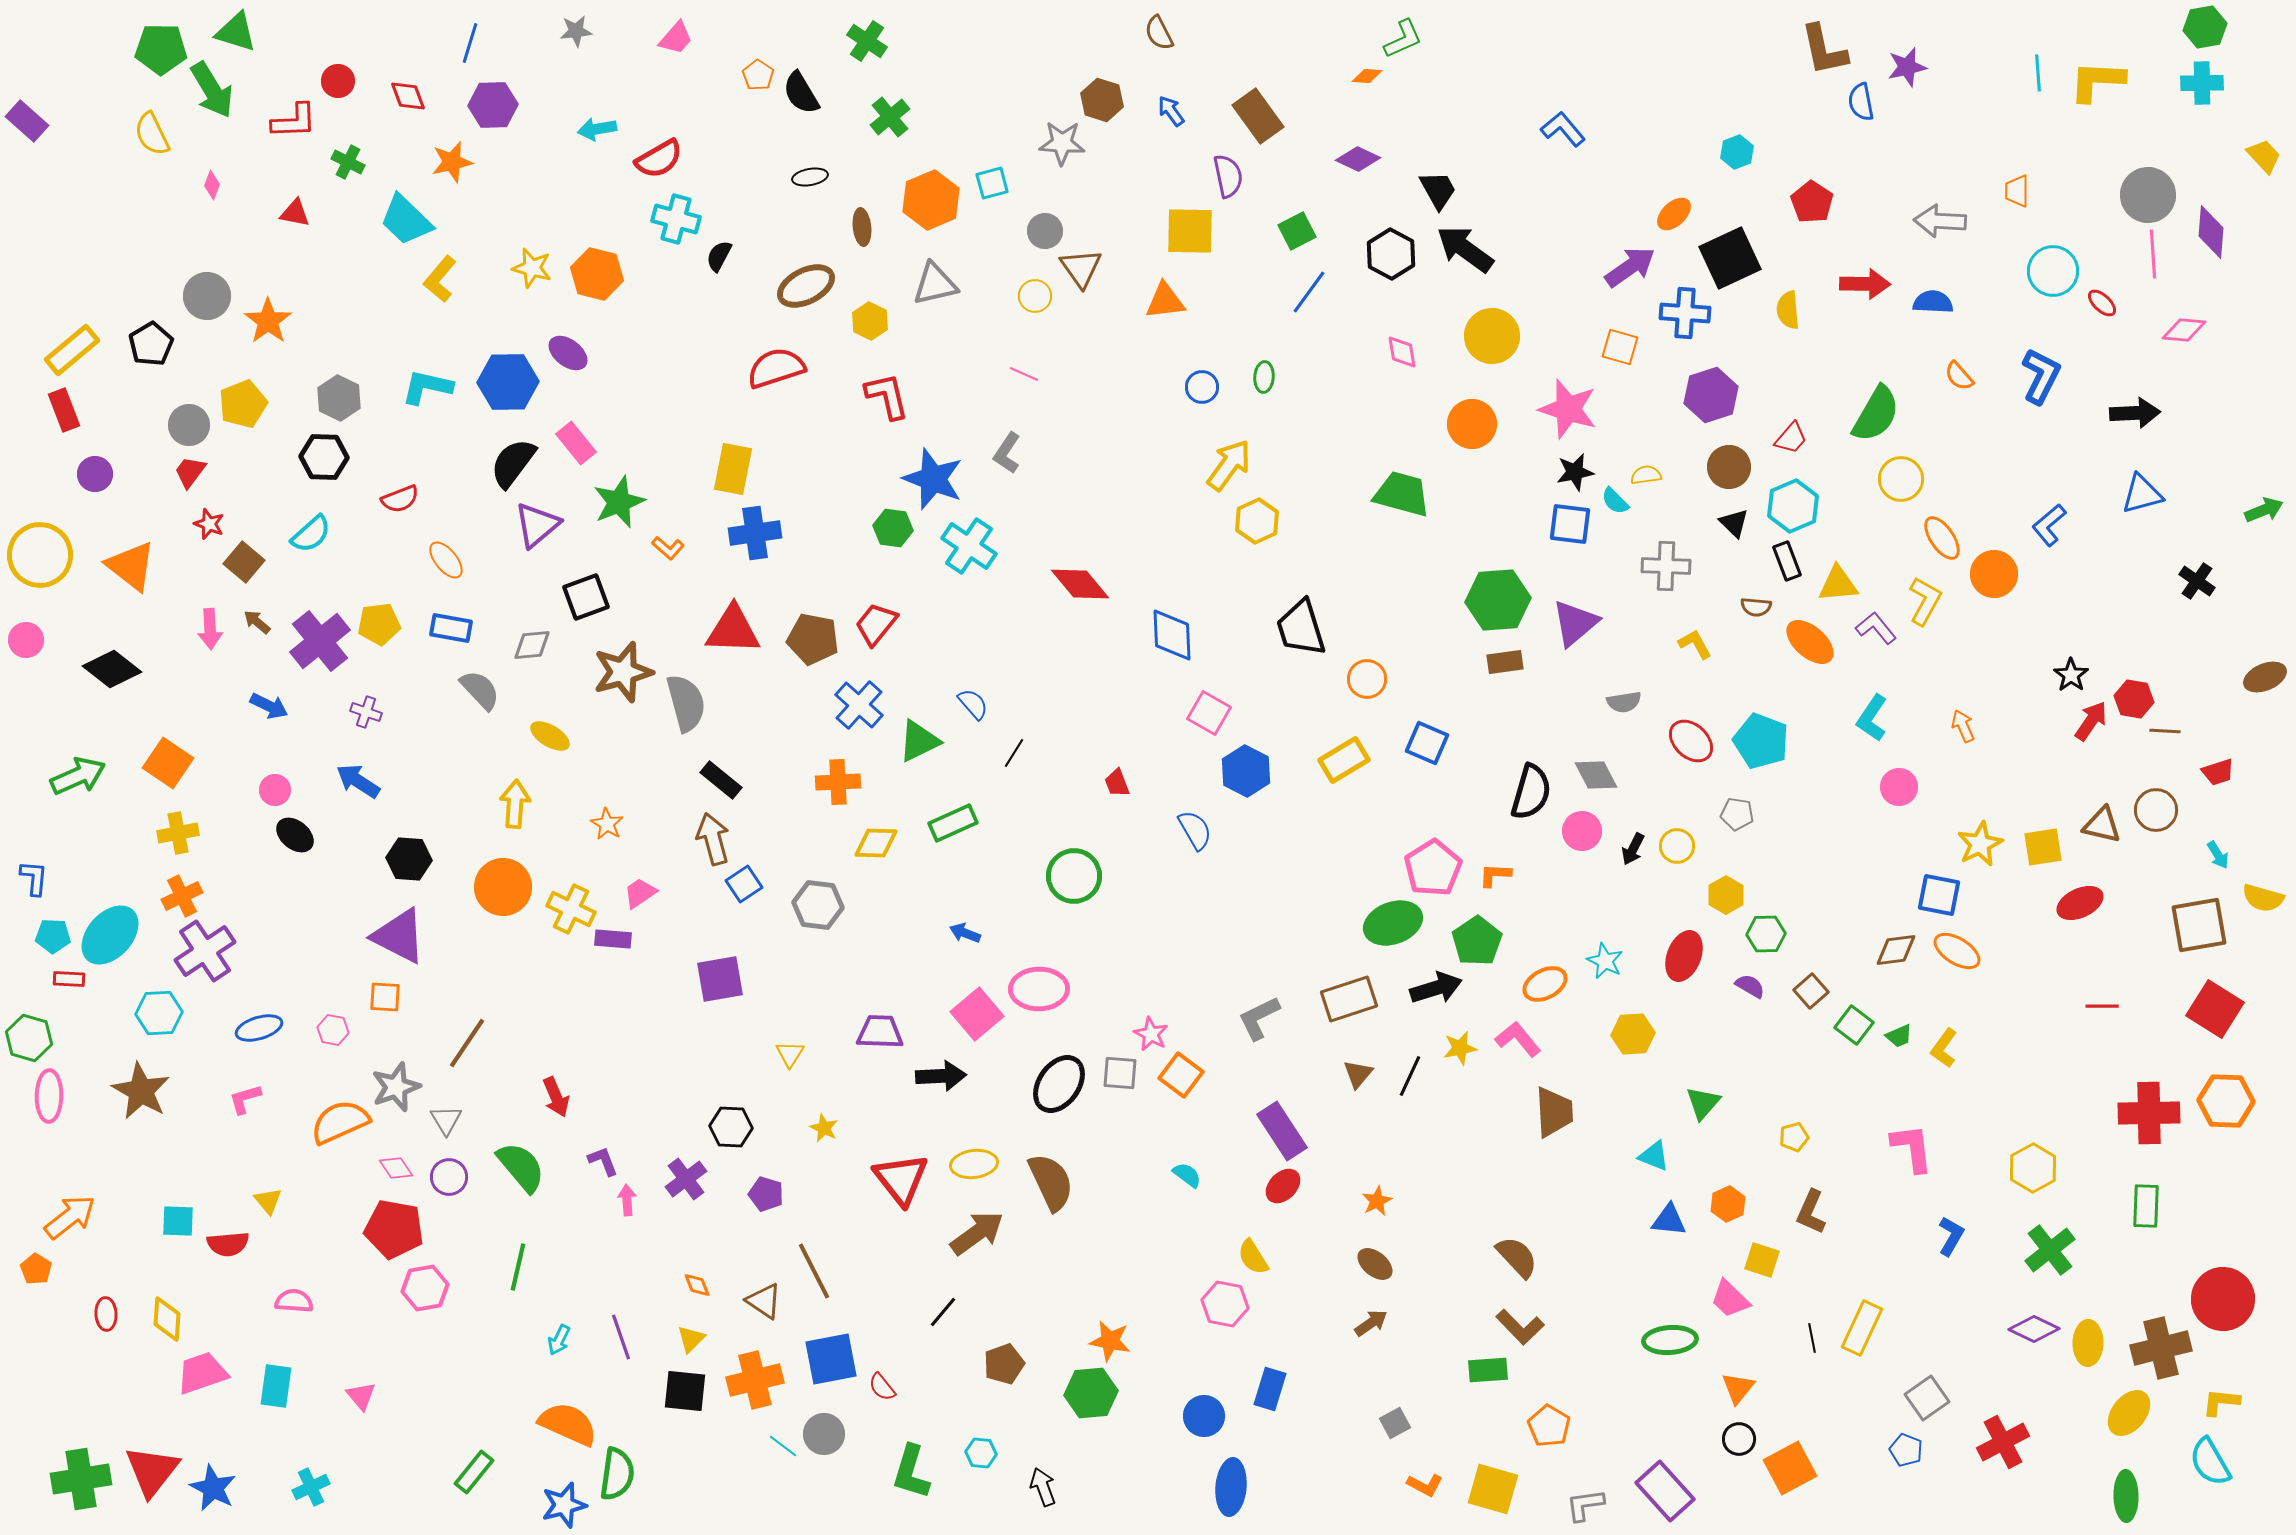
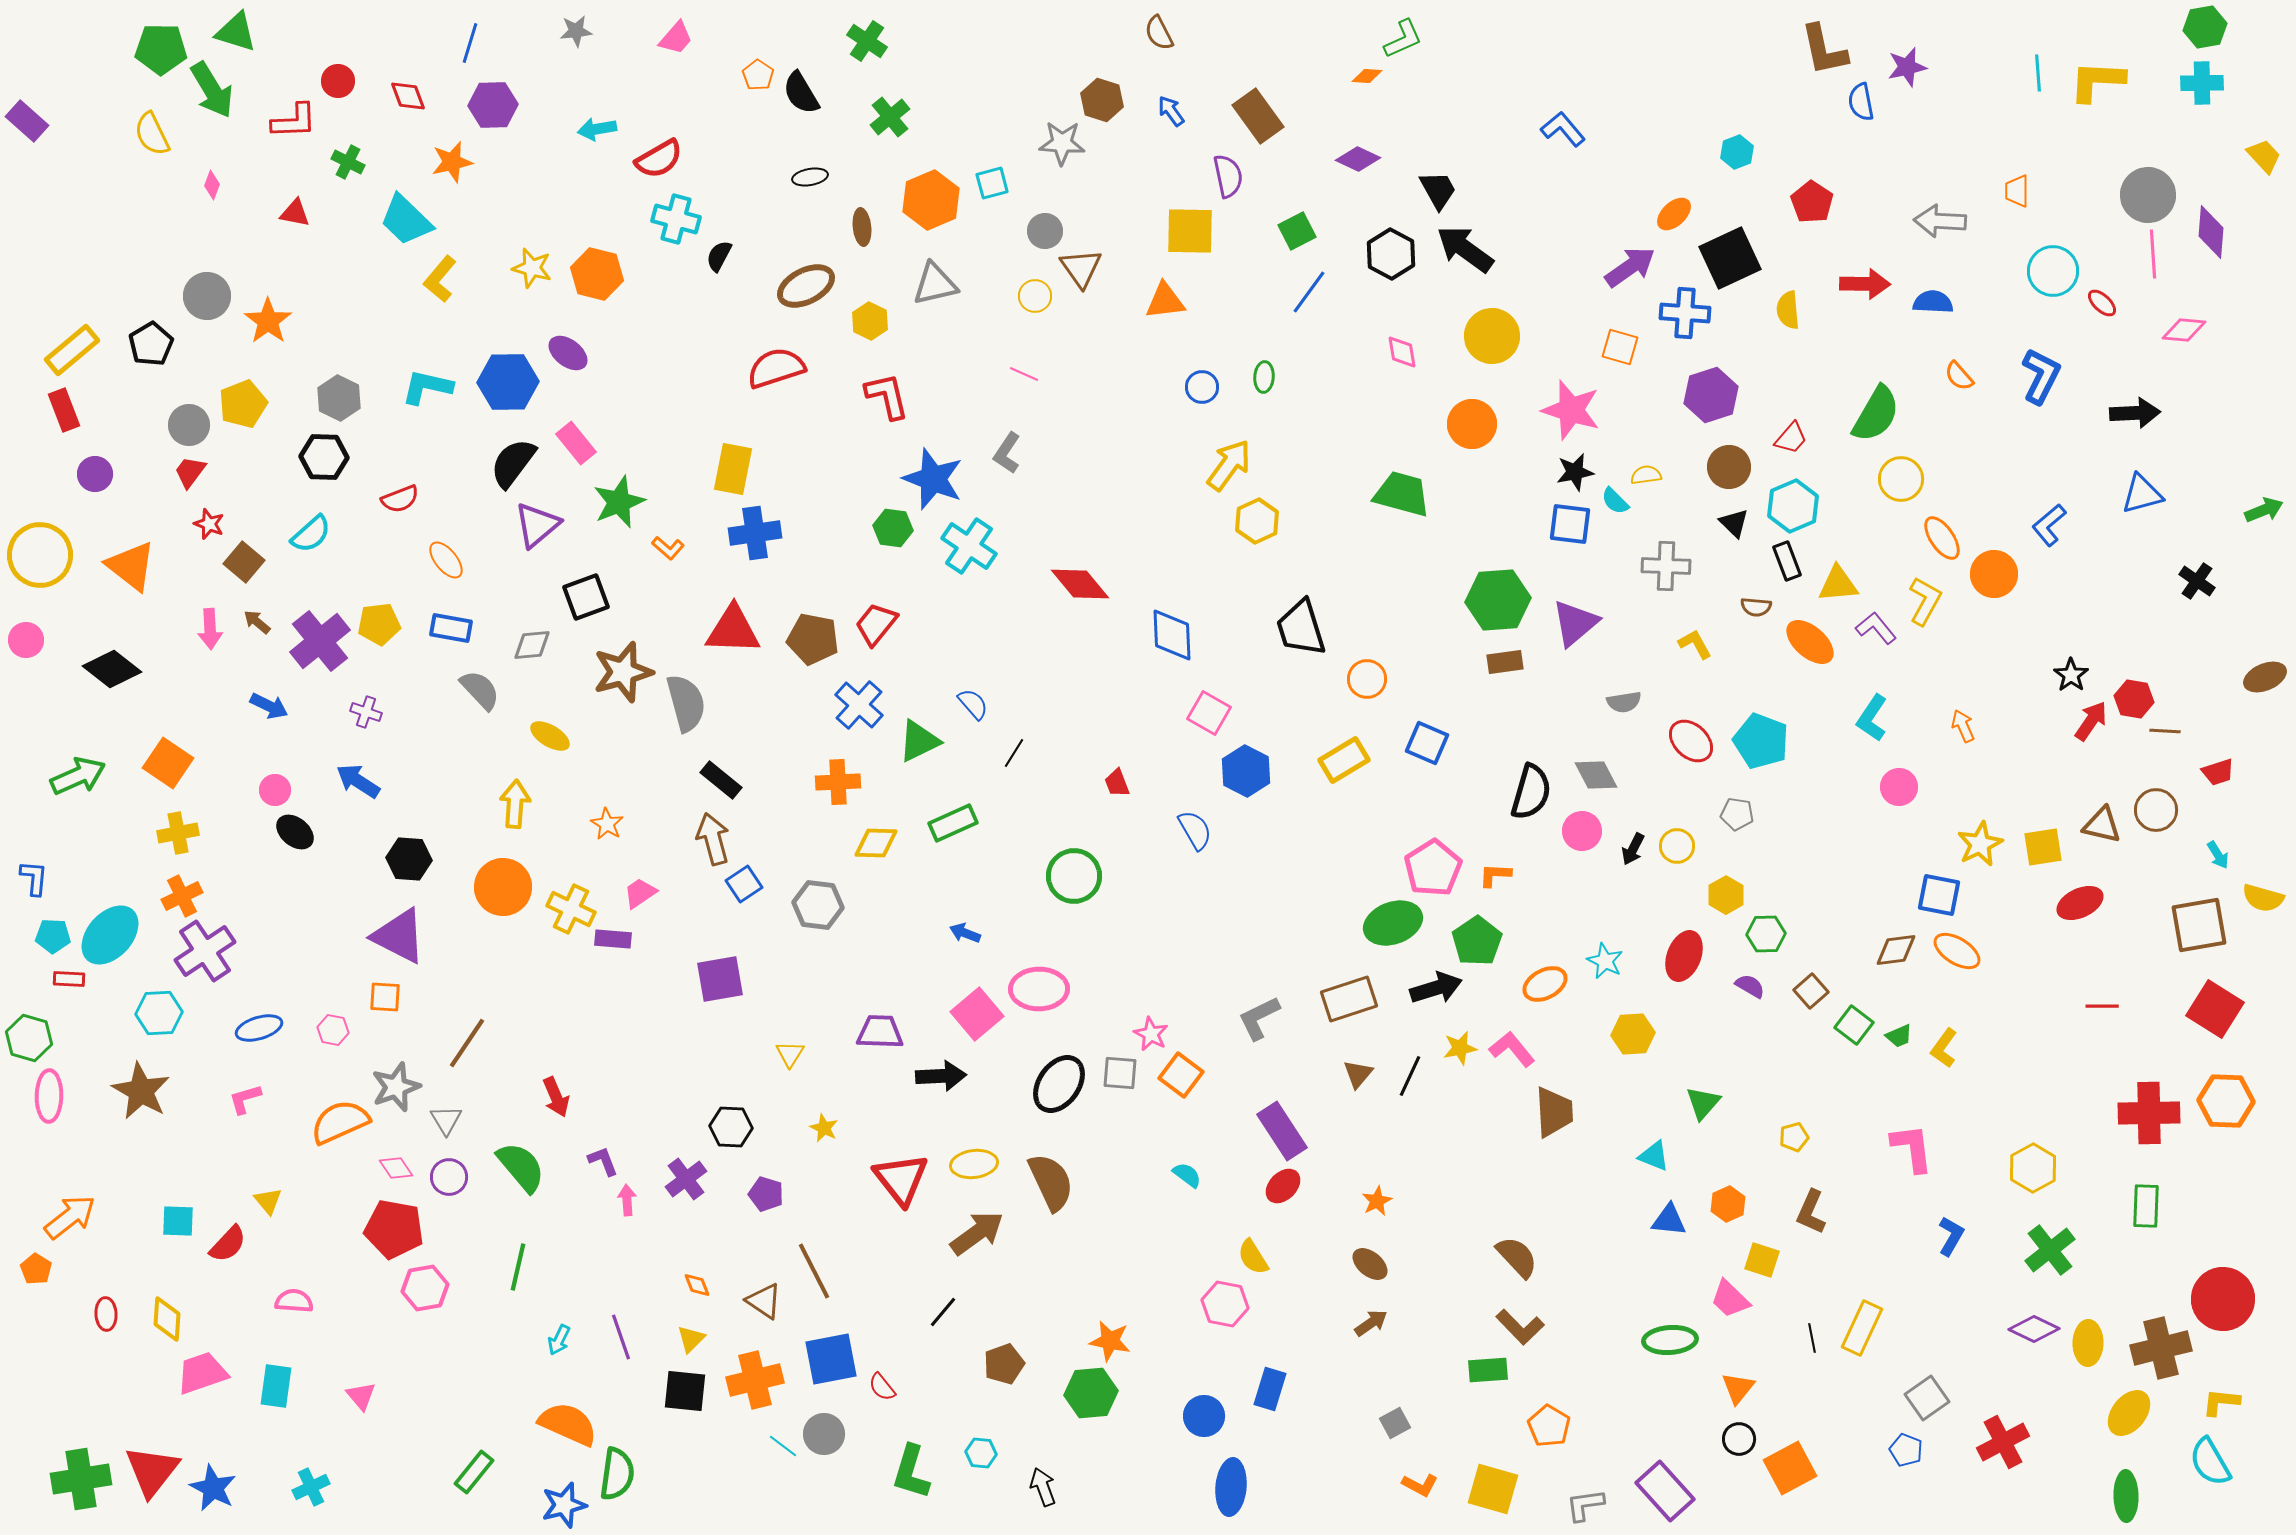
pink star at (1568, 409): moved 3 px right, 1 px down
black ellipse at (295, 835): moved 3 px up
pink L-shape at (1518, 1039): moved 6 px left, 10 px down
red semicircle at (228, 1244): rotated 42 degrees counterclockwise
brown ellipse at (1375, 1264): moved 5 px left
orange L-shape at (1425, 1485): moved 5 px left
